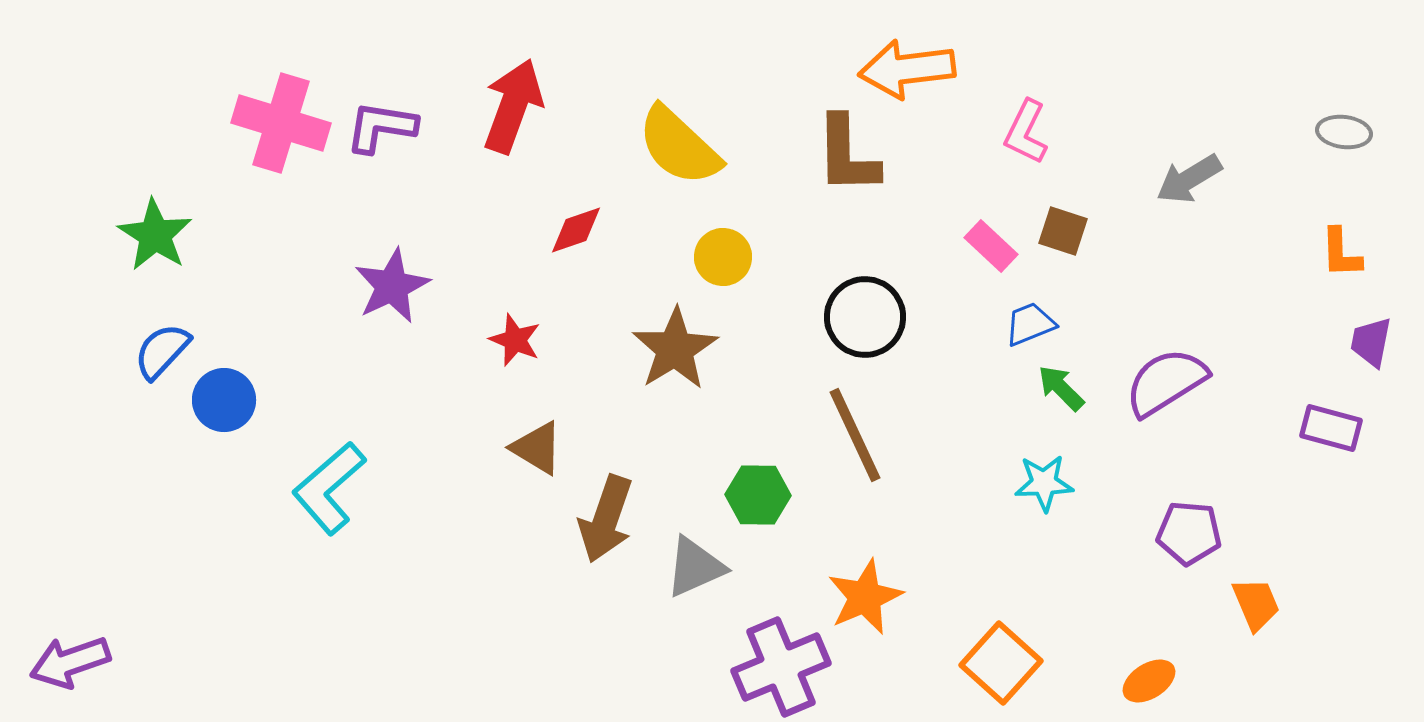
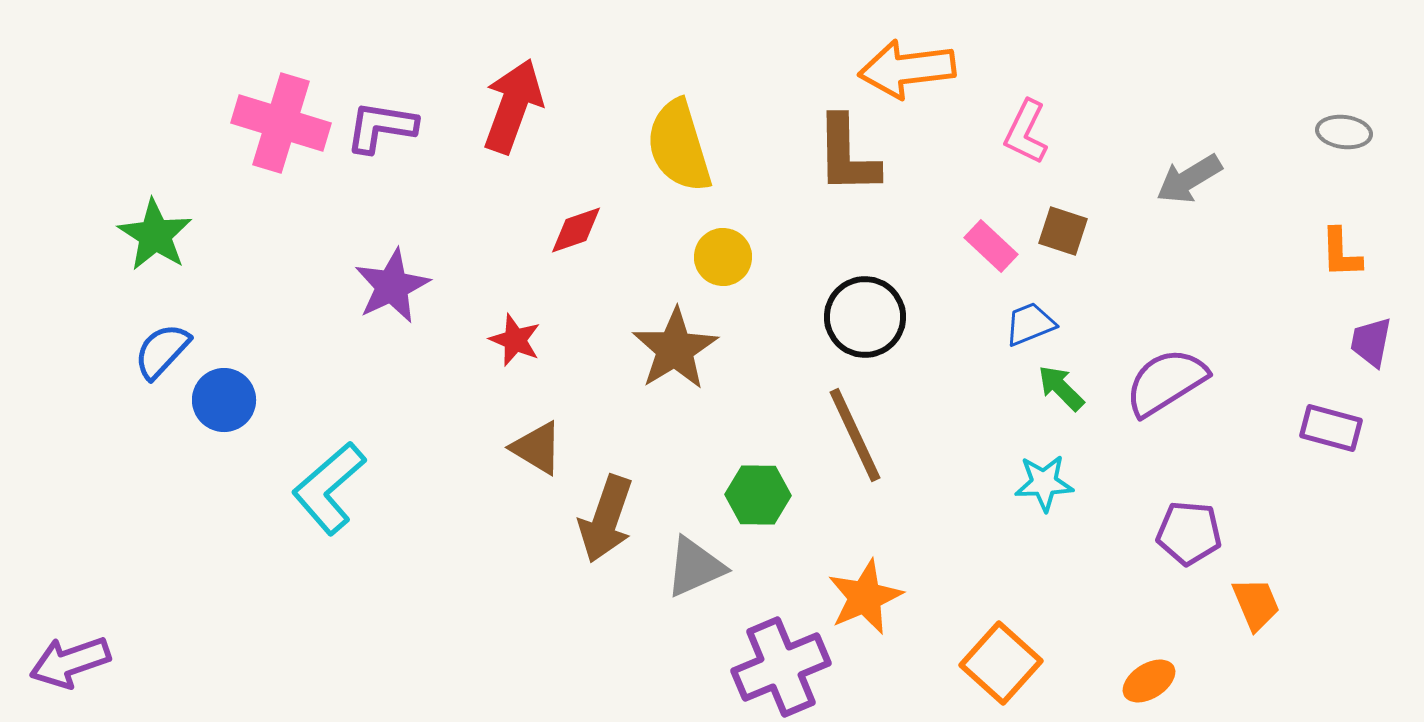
yellow semicircle: rotated 30 degrees clockwise
